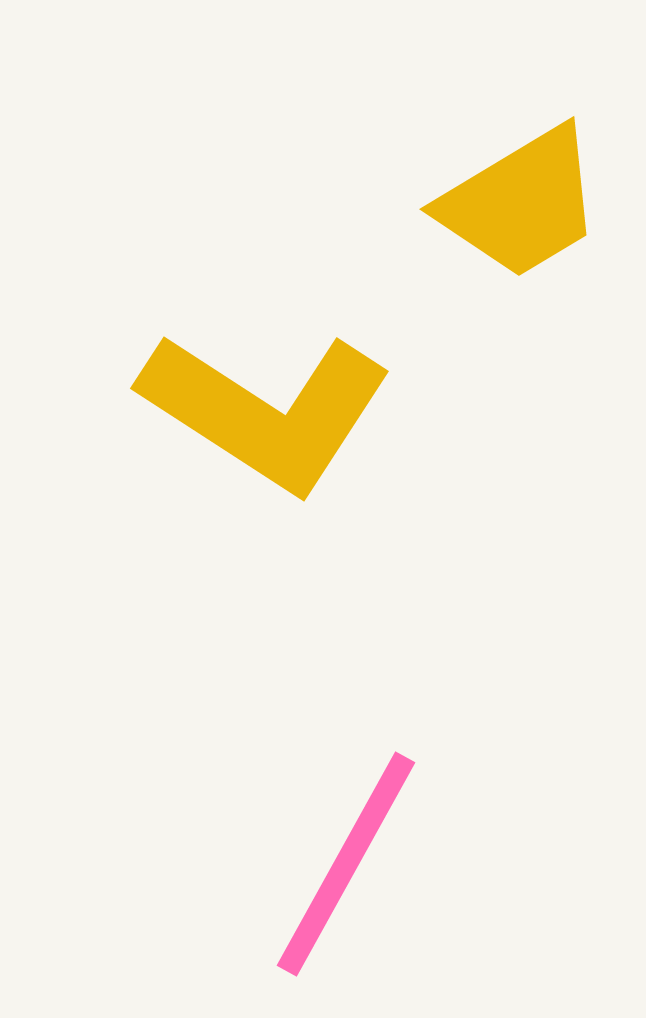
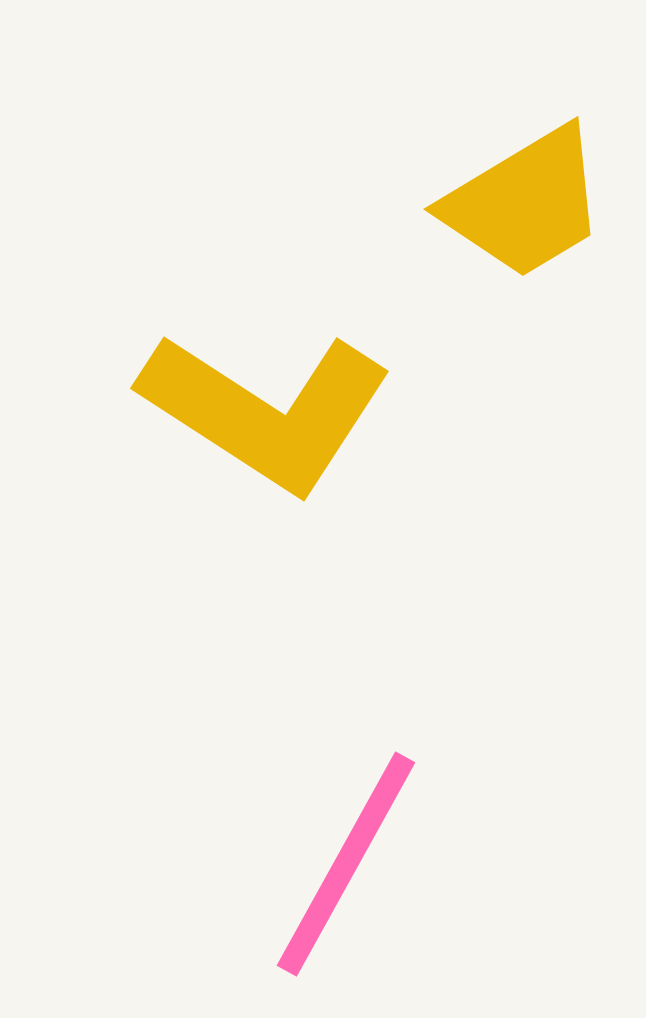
yellow trapezoid: moved 4 px right
